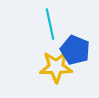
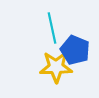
cyan line: moved 2 px right, 4 px down
